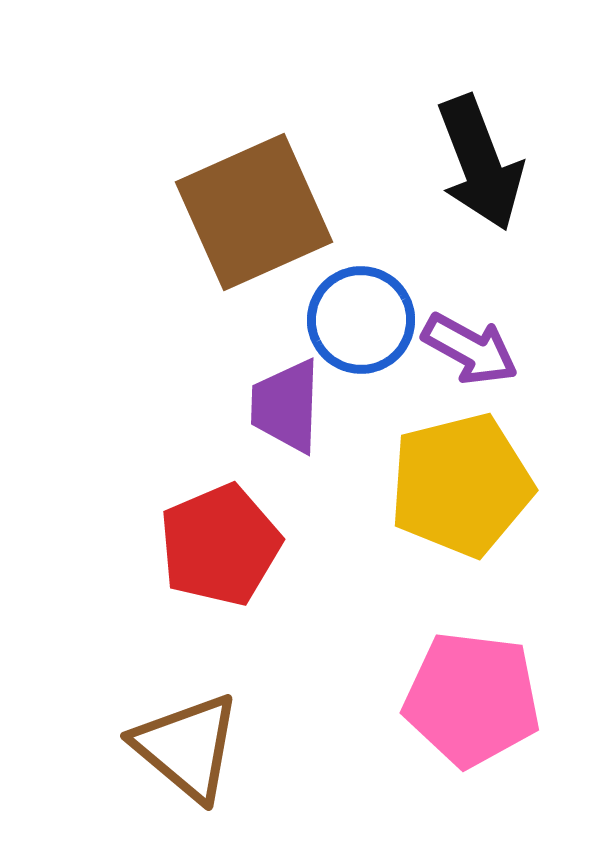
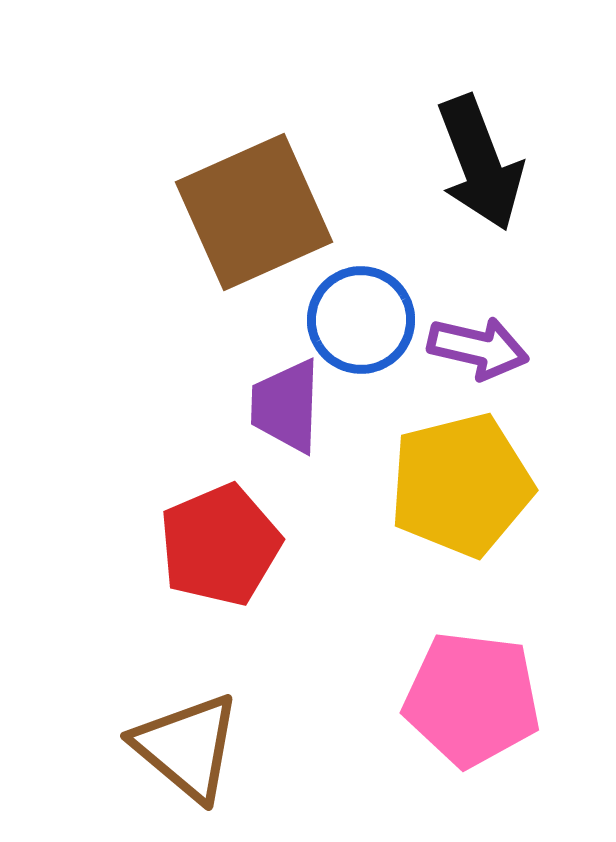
purple arrow: moved 8 px right, 1 px up; rotated 16 degrees counterclockwise
